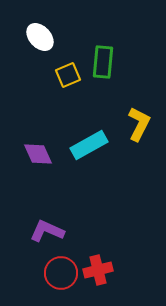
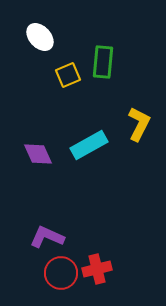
purple L-shape: moved 6 px down
red cross: moved 1 px left, 1 px up
